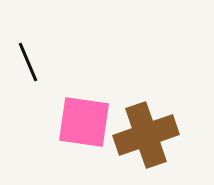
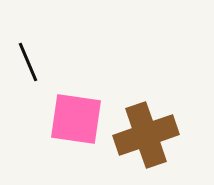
pink square: moved 8 px left, 3 px up
